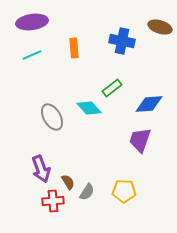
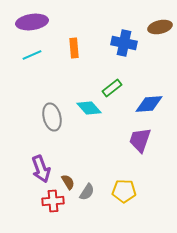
brown ellipse: rotated 30 degrees counterclockwise
blue cross: moved 2 px right, 2 px down
gray ellipse: rotated 16 degrees clockwise
